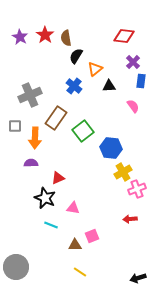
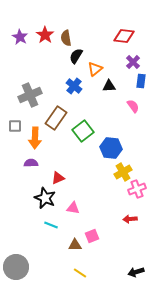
yellow line: moved 1 px down
black arrow: moved 2 px left, 6 px up
